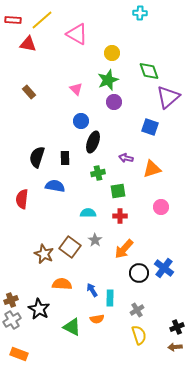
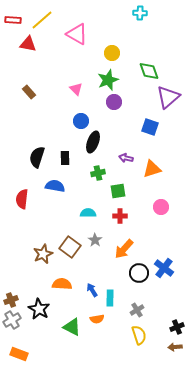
brown star at (44, 254): moved 1 px left; rotated 24 degrees clockwise
